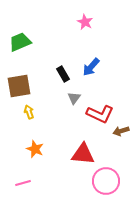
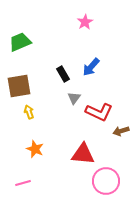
pink star: rotated 14 degrees clockwise
red L-shape: moved 1 px left, 2 px up
